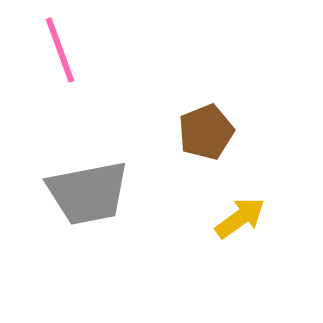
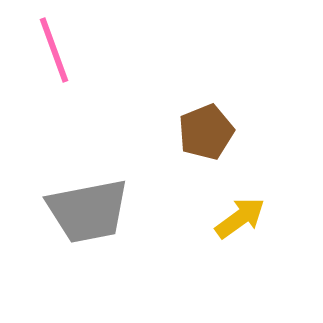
pink line: moved 6 px left
gray trapezoid: moved 18 px down
